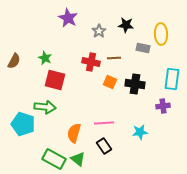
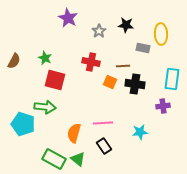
brown line: moved 9 px right, 8 px down
pink line: moved 1 px left
